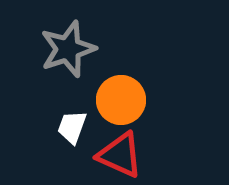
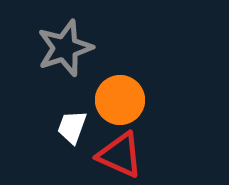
gray star: moved 3 px left, 1 px up
orange circle: moved 1 px left
